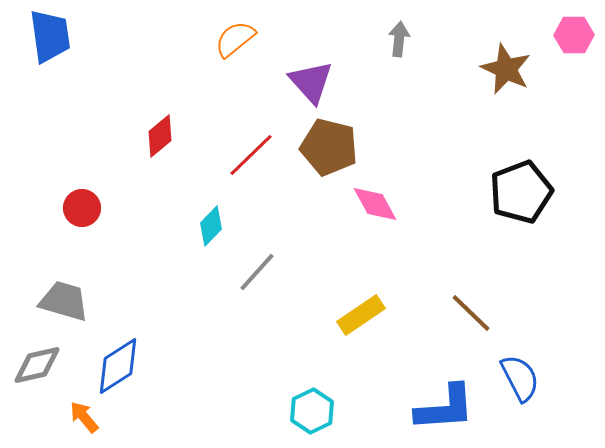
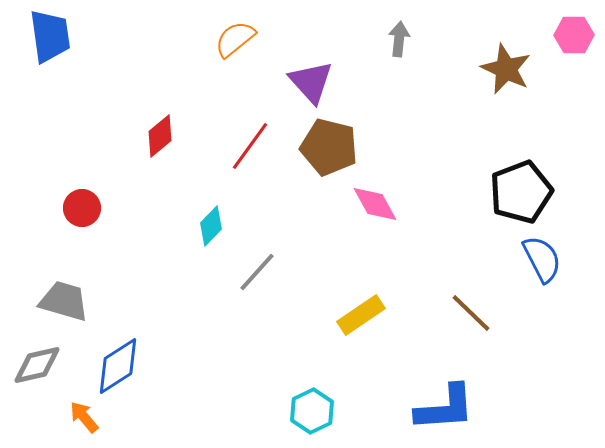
red line: moved 1 px left, 9 px up; rotated 10 degrees counterclockwise
blue semicircle: moved 22 px right, 119 px up
